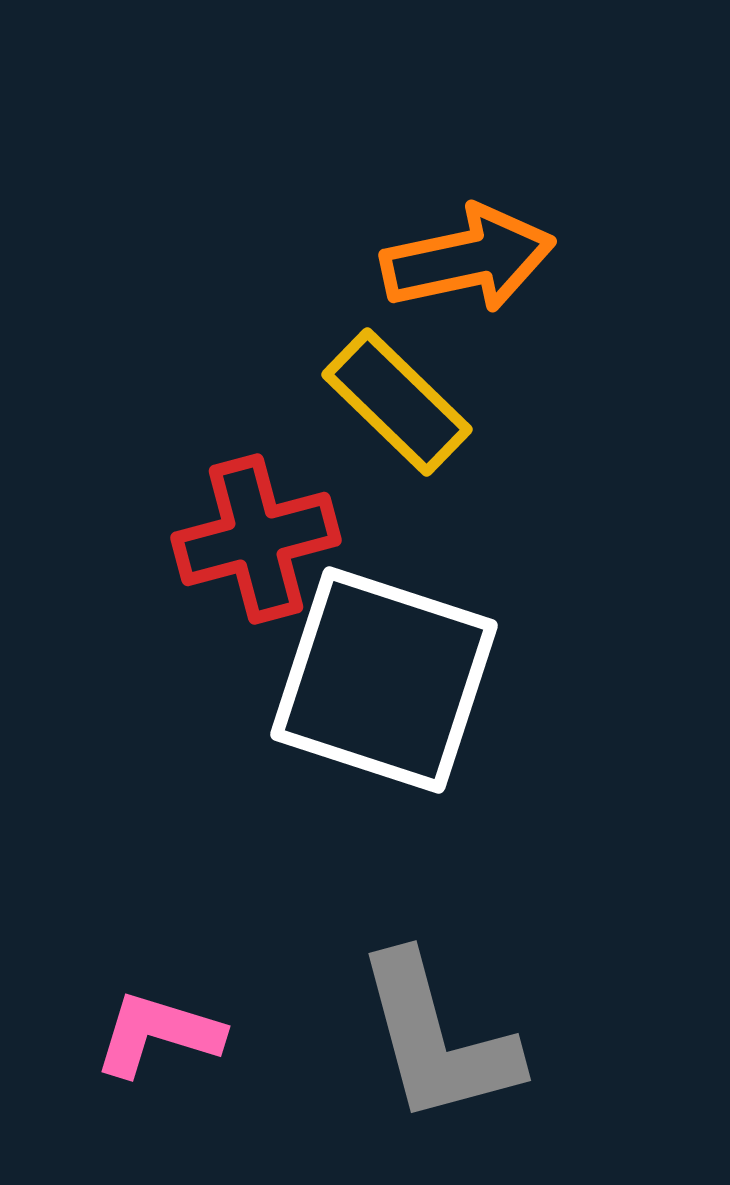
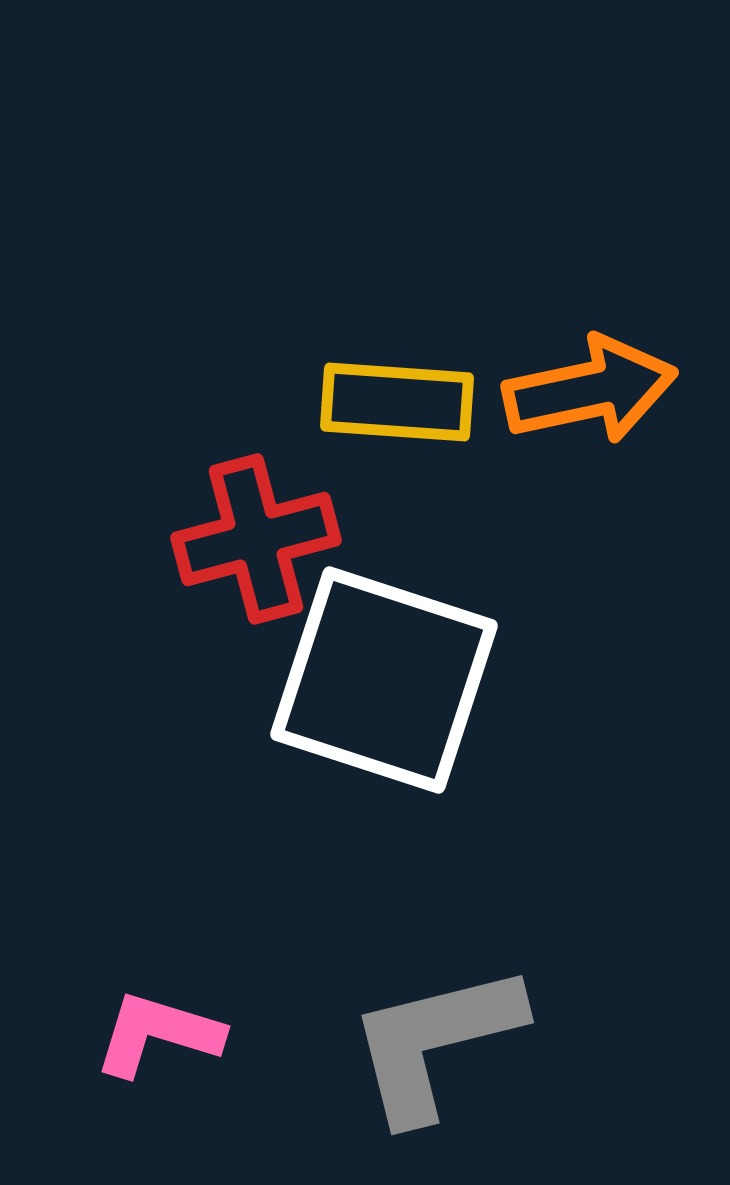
orange arrow: moved 122 px right, 131 px down
yellow rectangle: rotated 40 degrees counterclockwise
gray L-shape: moved 2 px left, 3 px down; rotated 91 degrees clockwise
